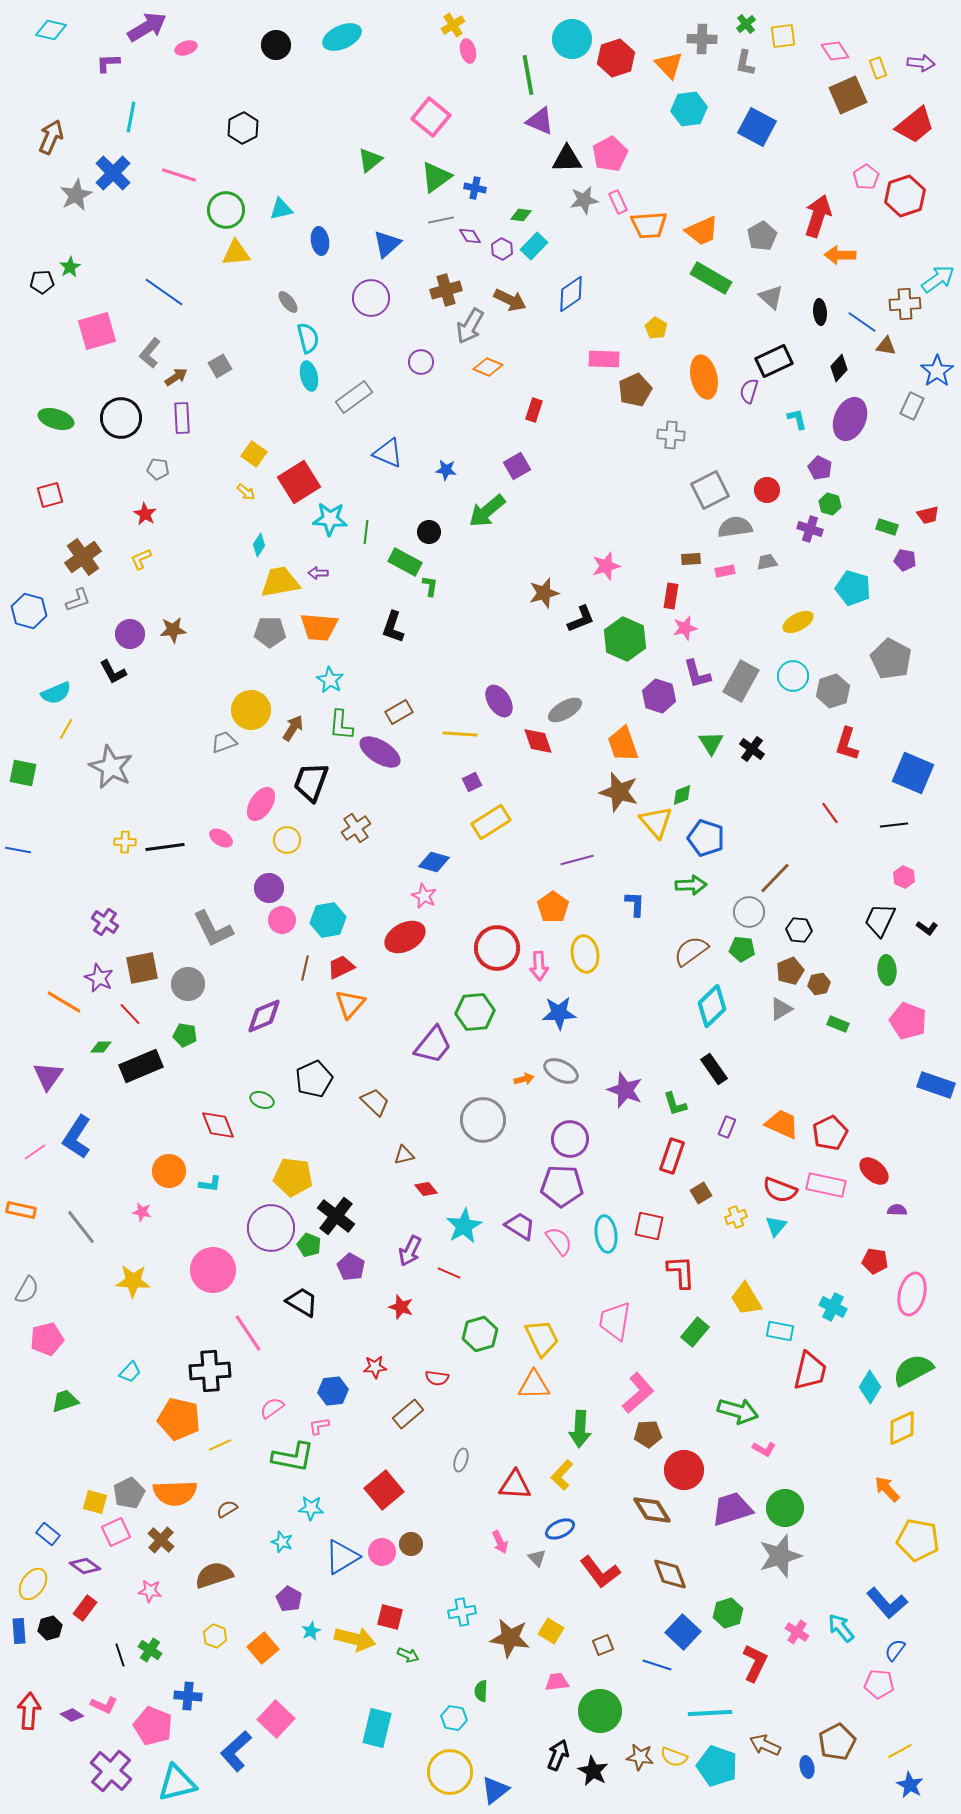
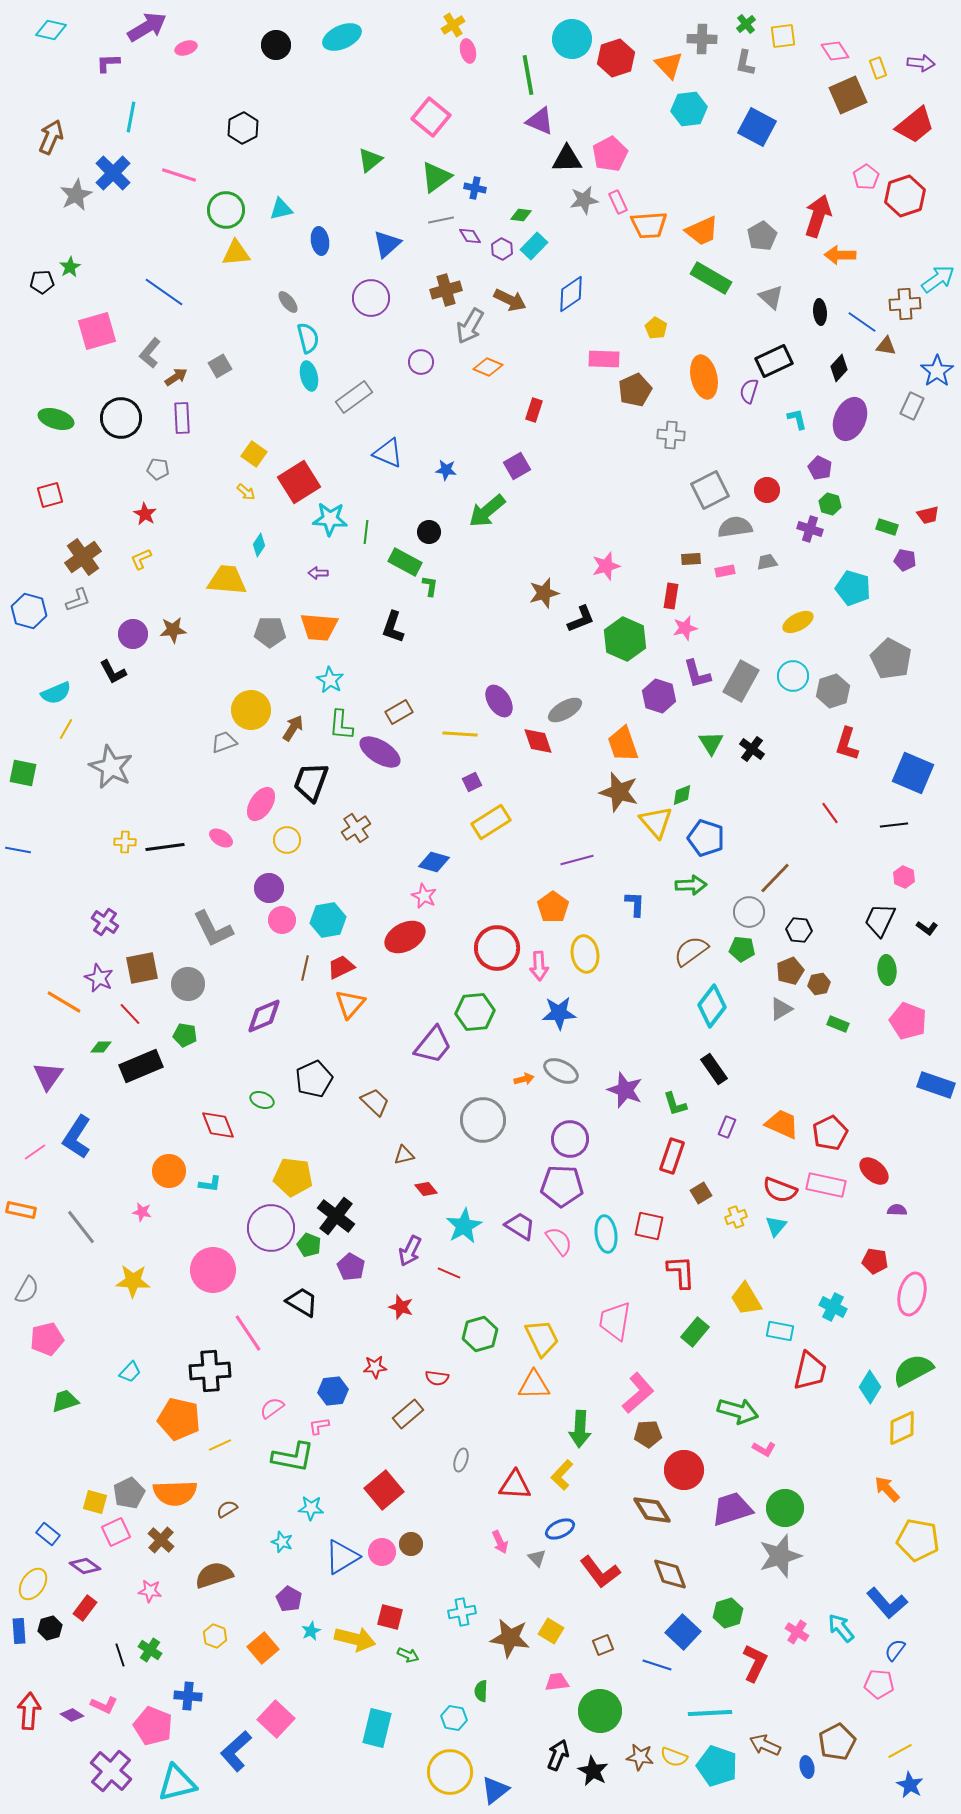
yellow trapezoid at (280, 582): moved 53 px left, 2 px up; rotated 15 degrees clockwise
purple circle at (130, 634): moved 3 px right
cyan diamond at (712, 1006): rotated 9 degrees counterclockwise
